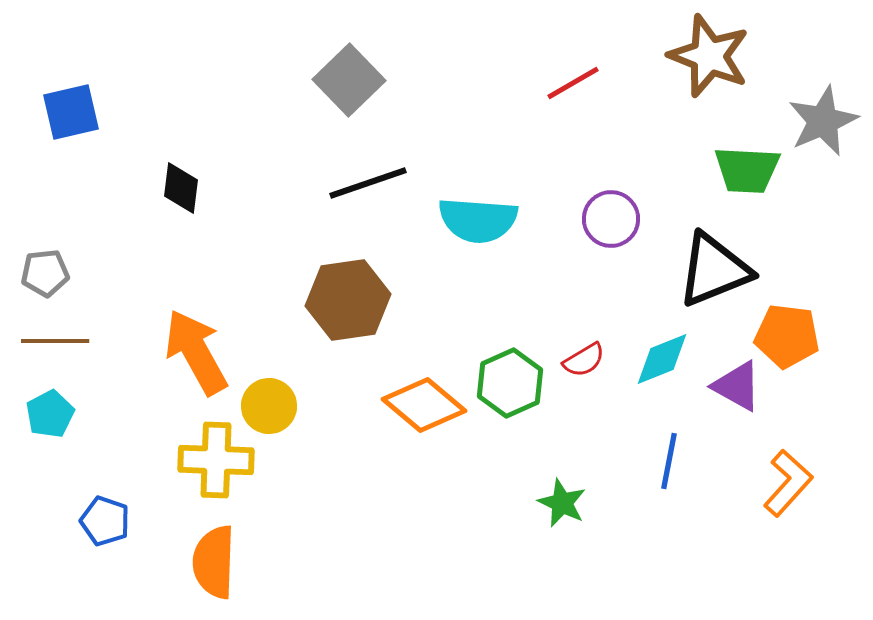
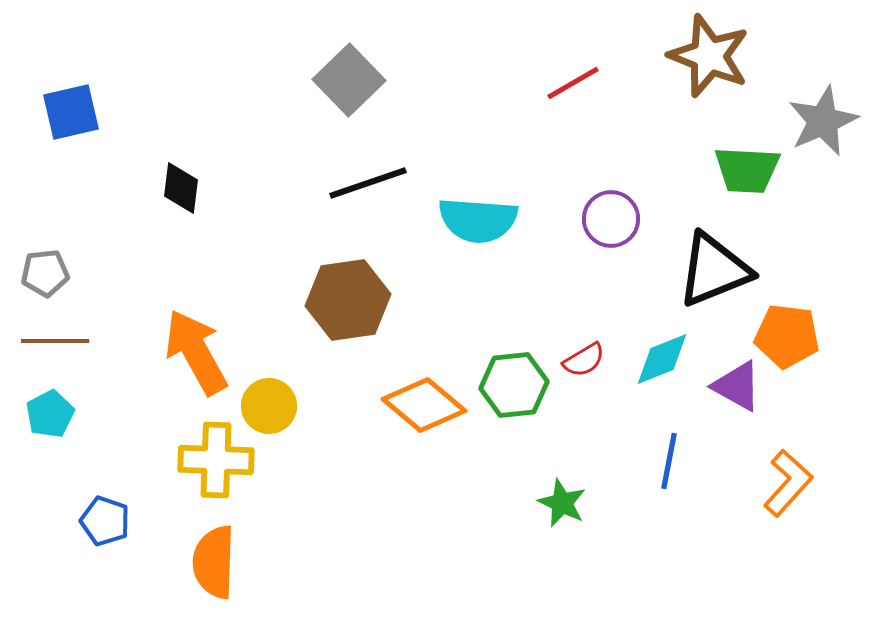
green hexagon: moved 4 px right, 2 px down; rotated 18 degrees clockwise
